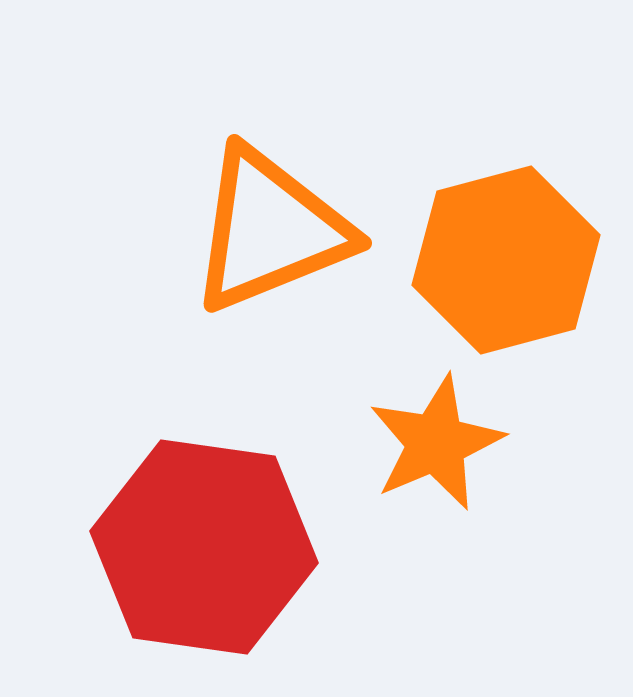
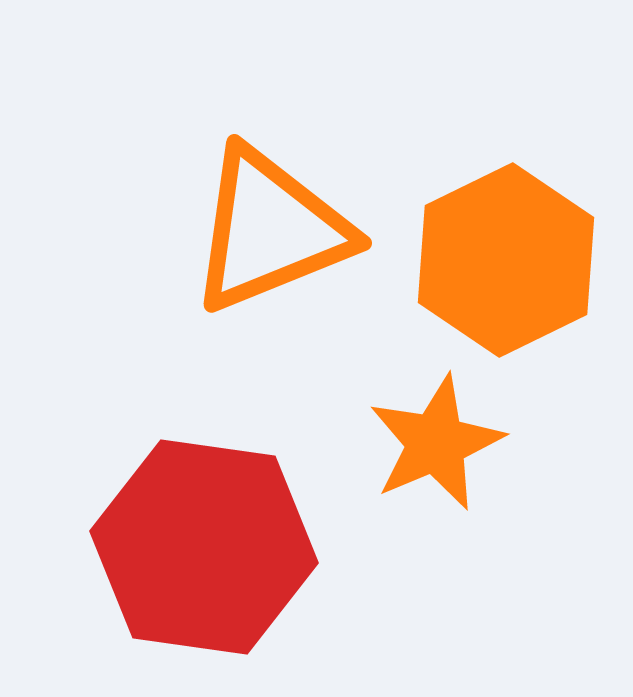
orange hexagon: rotated 11 degrees counterclockwise
